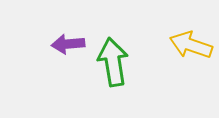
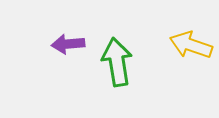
green arrow: moved 4 px right
